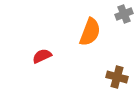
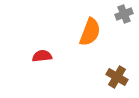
red semicircle: rotated 18 degrees clockwise
brown cross: rotated 15 degrees clockwise
